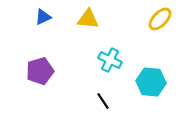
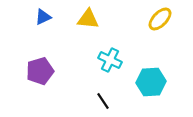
cyan hexagon: rotated 8 degrees counterclockwise
